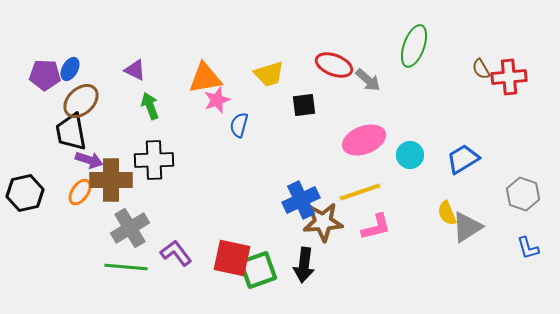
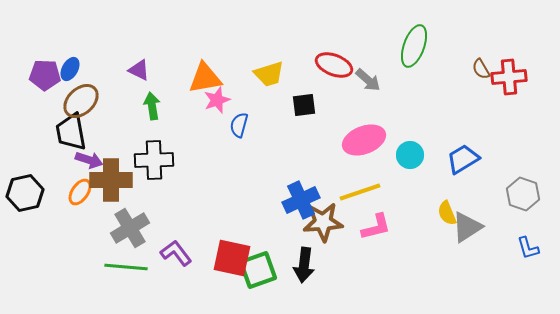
purple triangle: moved 4 px right
green arrow: moved 2 px right; rotated 12 degrees clockwise
